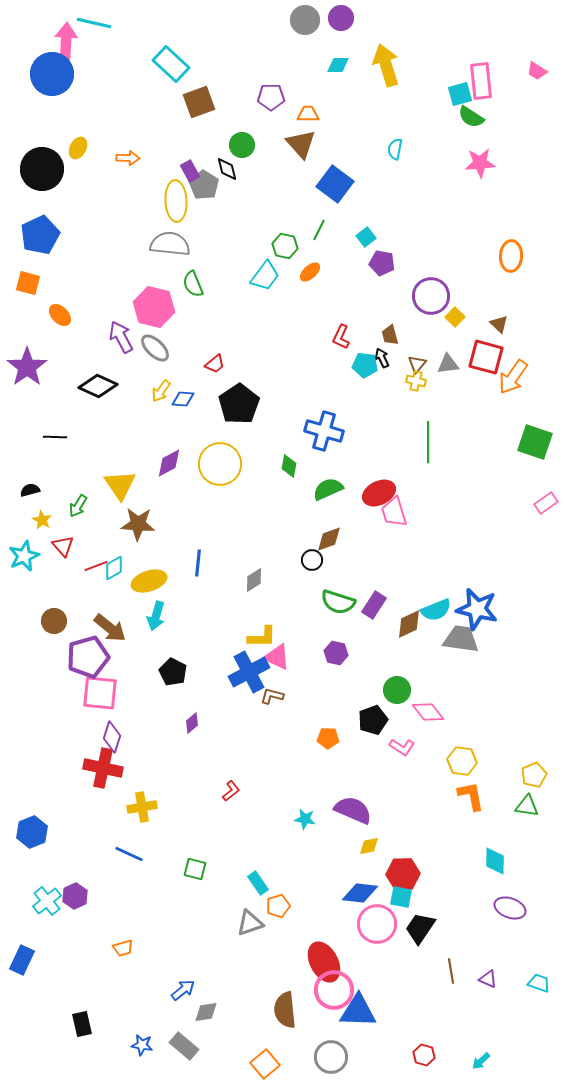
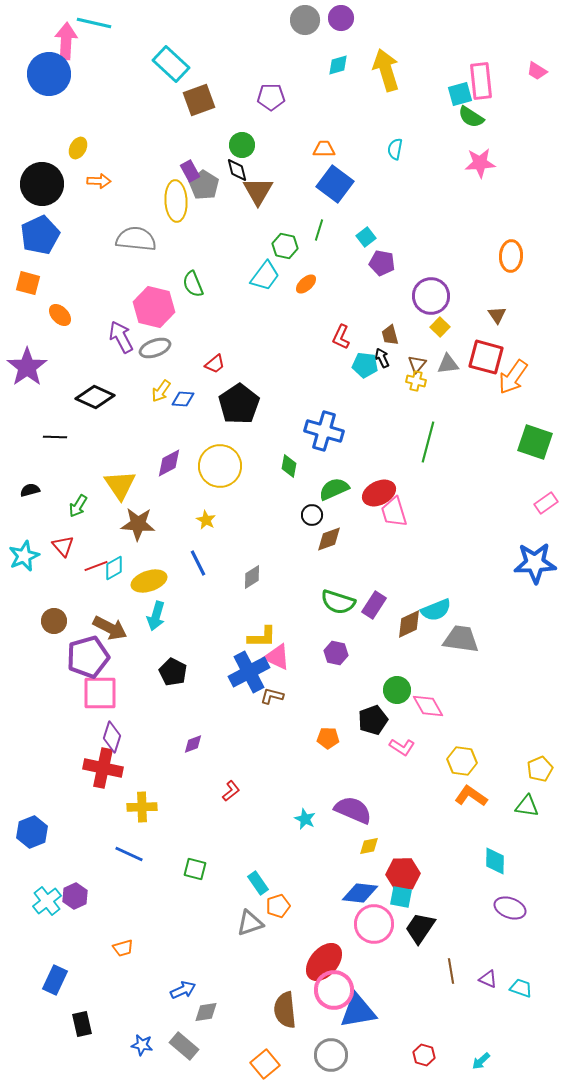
cyan diamond at (338, 65): rotated 15 degrees counterclockwise
yellow arrow at (386, 65): moved 5 px down
blue circle at (52, 74): moved 3 px left
brown square at (199, 102): moved 2 px up
orange trapezoid at (308, 114): moved 16 px right, 35 px down
brown triangle at (301, 144): moved 43 px left, 47 px down; rotated 12 degrees clockwise
orange arrow at (128, 158): moved 29 px left, 23 px down
black circle at (42, 169): moved 15 px down
black diamond at (227, 169): moved 10 px right, 1 px down
green line at (319, 230): rotated 10 degrees counterclockwise
gray semicircle at (170, 244): moved 34 px left, 5 px up
orange ellipse at (310, 272): moved 4 px left, 12 px down
yellow square at (455, 317): moved 15 px left, 10 px down
brown triangle at (499, 324): moved 2 px left, 9 px up; rotated 12 degrees clockwise
gray ellipse at (155, 348): rotated 64 degrees counterclockwise
black diamond at (98, 386): moved 3 px left, 11 px down
green line at (428, 442): rotated 15 degrees clockwise
yellow circle at (220, 464): moved 2 px down
green semicircle at (328, 489): moved 6 px right
yellow star at (42, 520): moved 164 px right
black circle at (312, 560): moved 45 px up
blue line at (198, 563): rotated 32 degrees counterclockwise
gray diamond at (254, 580): moved 2 px left, 3 px up
blue star at (477, 609): moved 58 px right, 46 px up; rotated 15 degrees counterclockwise
brown arrow at (110, 628): rotated 12 degrees counterclockwise
pink square at (100, 693): rotated 6 degrees counterclockwise
pink diamond at (428, 712): moved 6 px up; rotated 8 degrees clockwise
purple diamond at (192, 723): moved 1 px right, 21 px down; rotated 20 degrees clockwise
yellow pentagon at (534, 775): moved 6 px right, 6 px up
orange L-shape at (471, 796): rotated 44 degrees counterclockwise
yellow cross at (142, 807): rotated 8 degrees clockwise
cyan star at (305, 819): rotated 15 degrees clockwise
pink circle at (377, 924): moved 3 px left
blue rectangle at (22, 960): moved 33 px right, 20 px down
red ellipse at (324, 962): rotated 69 degrees clockwise
cyan trapezoid at (539, 983): moved 18 px left, 5 px down
blue arrow at (183, 990): rotated 15 degrees clockwise
blue triangle at (358, 1011): rotated 12 degrees counterclockwise
gray circle at (331, 1057): moved 2 px up
